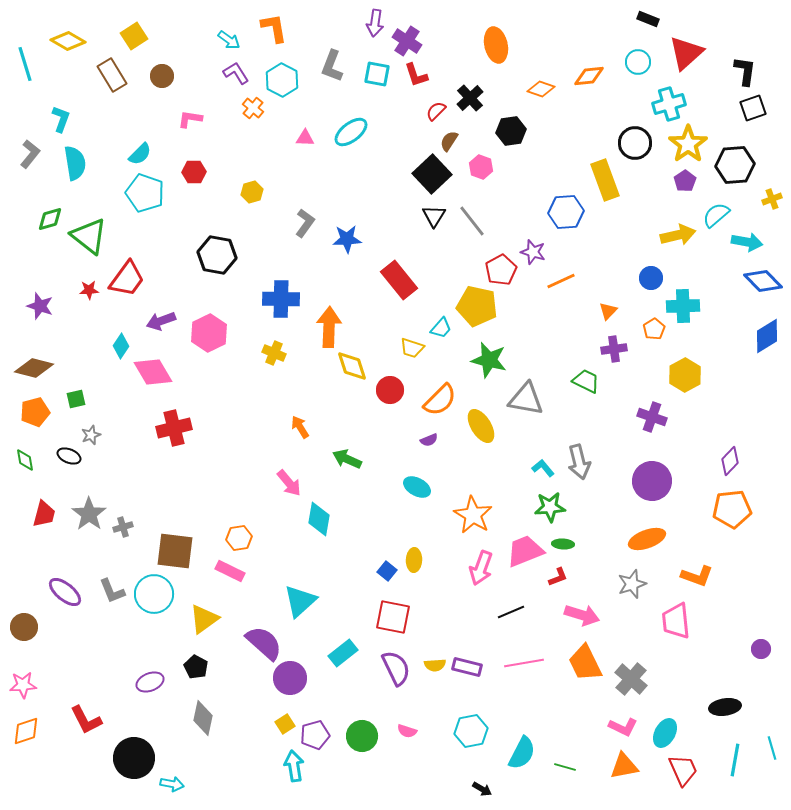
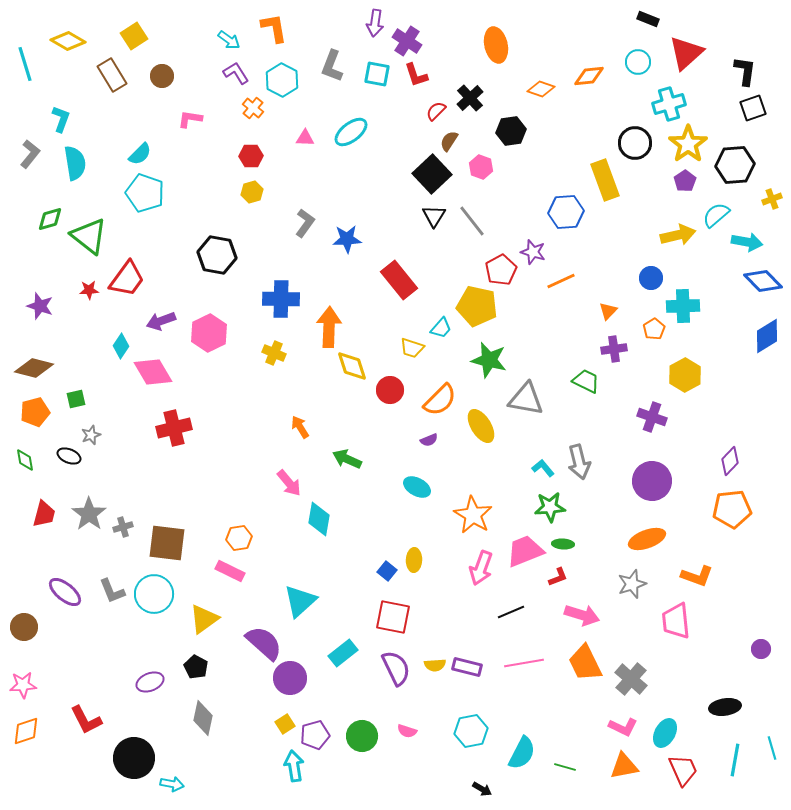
red hexagon at (194, 172): moved 57 px right, 16 px up
brown square at (175, 551): moved 8 px left, 8 px up
